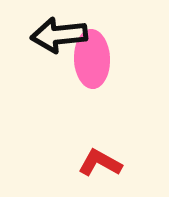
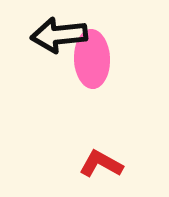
red L-shape: moved 1 px right, 1 px down
